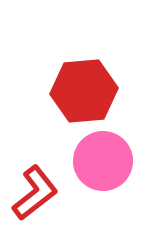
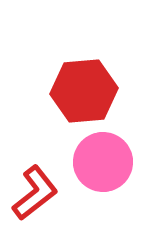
pink circle: moved 1 px down
